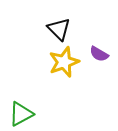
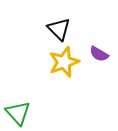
green triangle: moved 3 px left, 1 px up; rotated 44 degrees counterclockwise
